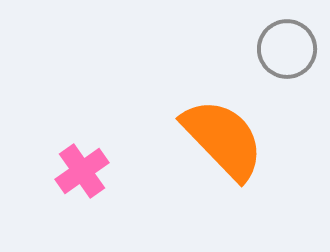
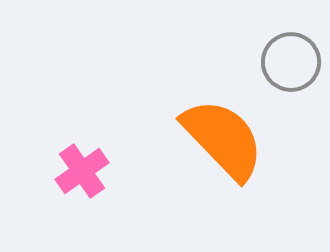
gray circle: moved 4 px right, 13 px down
